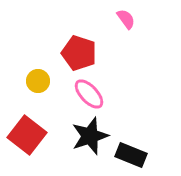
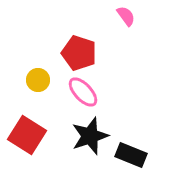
pink semicircle: moved 3 px up
yellow circle: moved 1 px up
pink ellipse: moved 6 px left, 2 px up
red square: rotated 6 degrees counterclockwise
